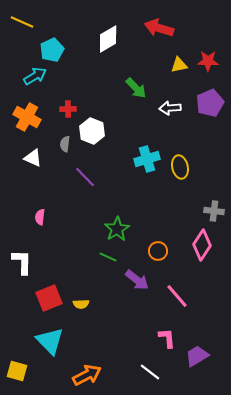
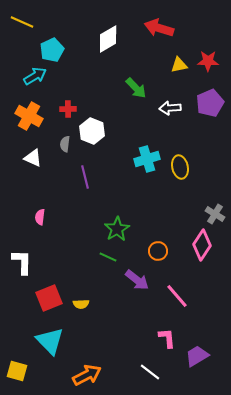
orange cross: moved 2 px right, 1 px up
purple line: rotated 30 degrees clockwise
gray cross: moved 1 px right, 3 px down; rotated 24 degrees clockwise
